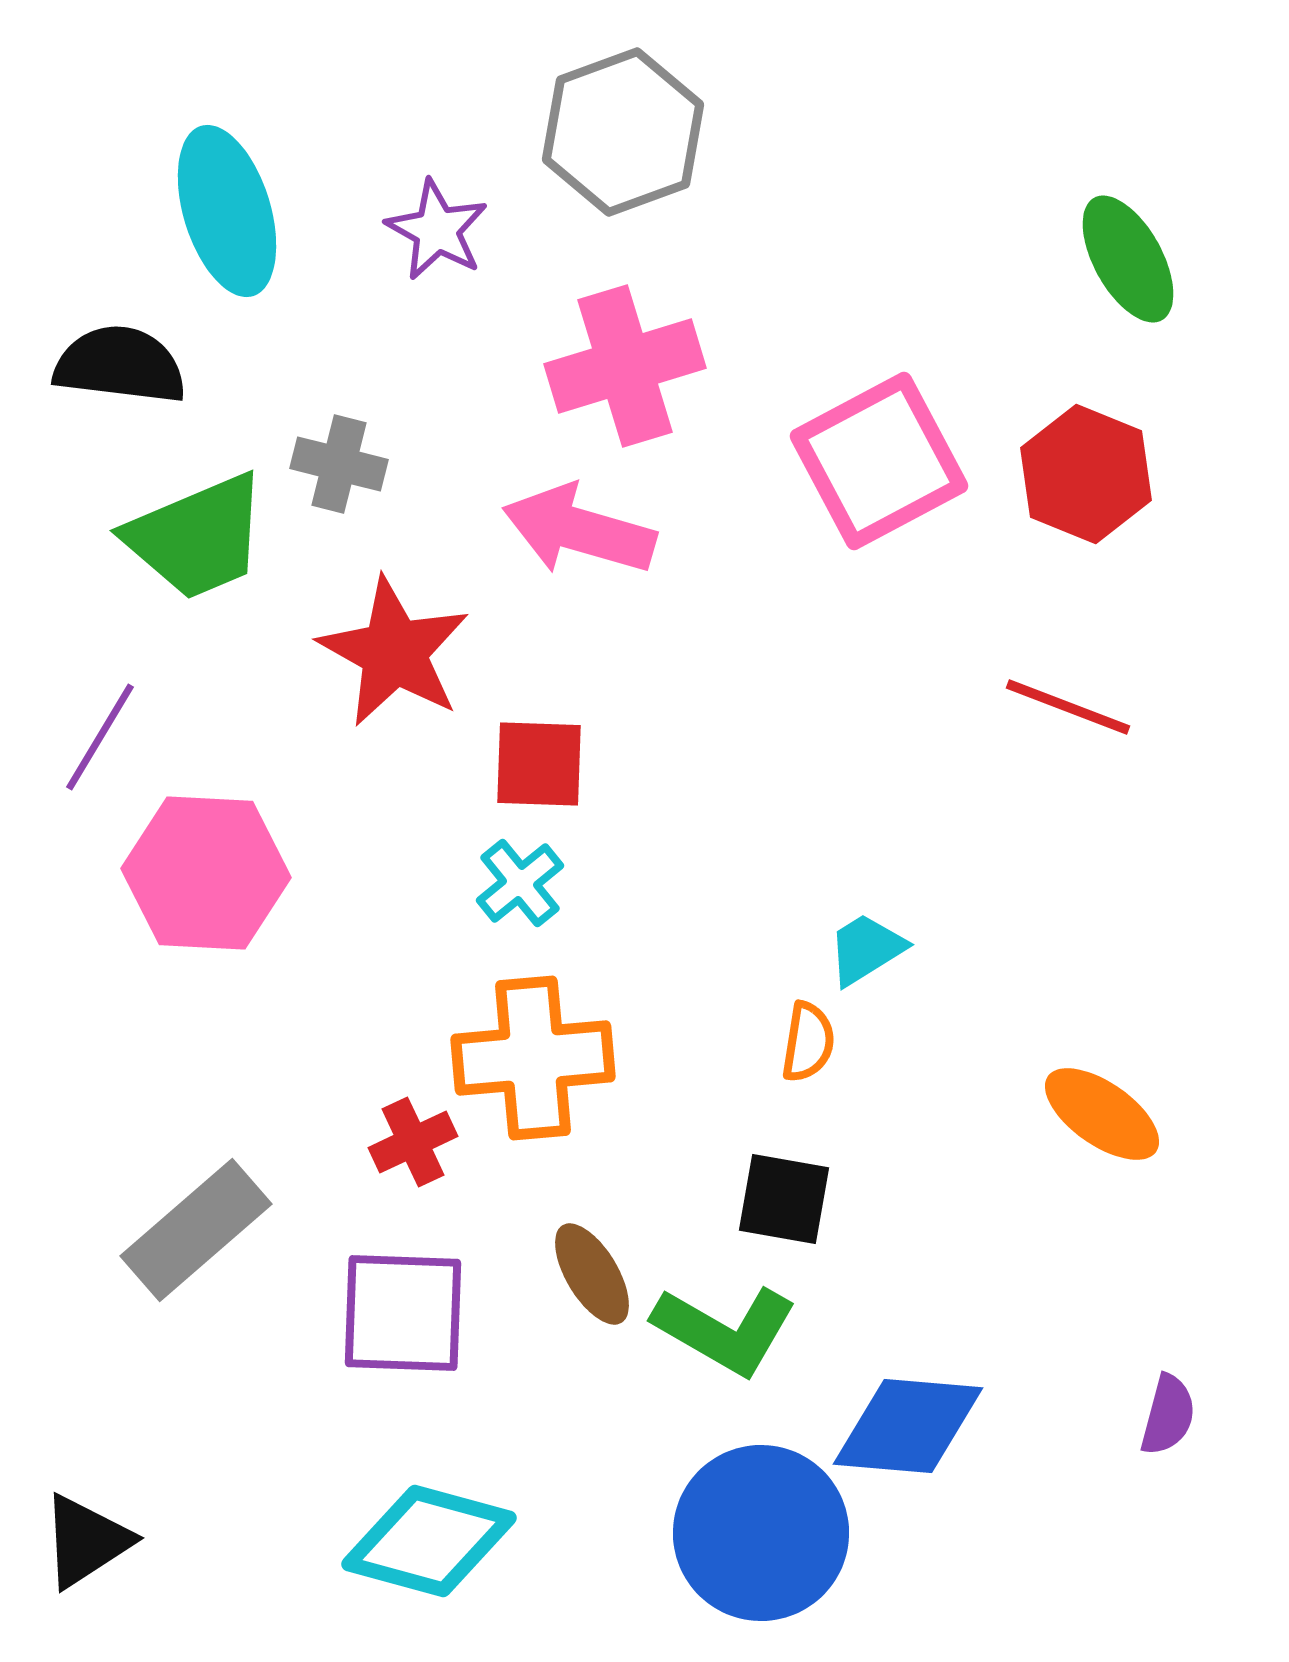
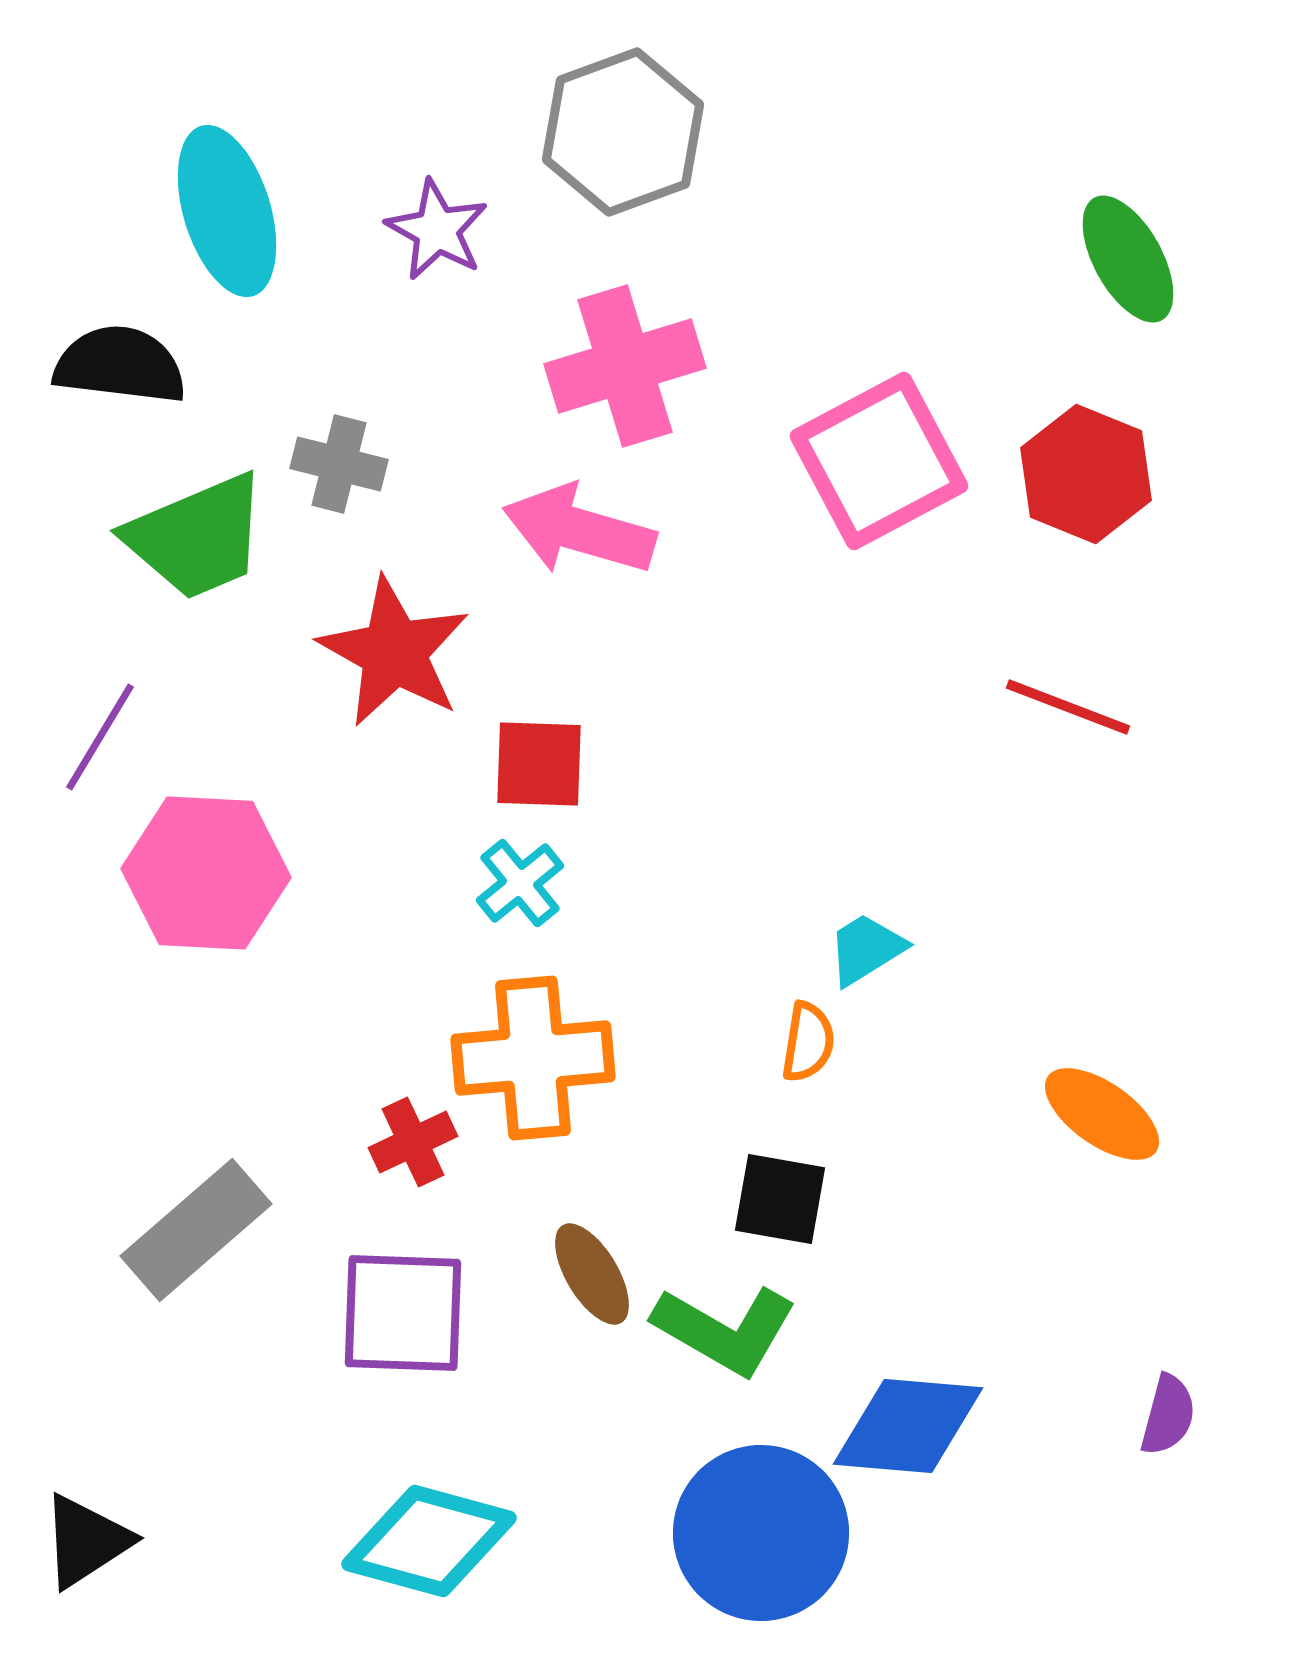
black square: moved 4 px left
